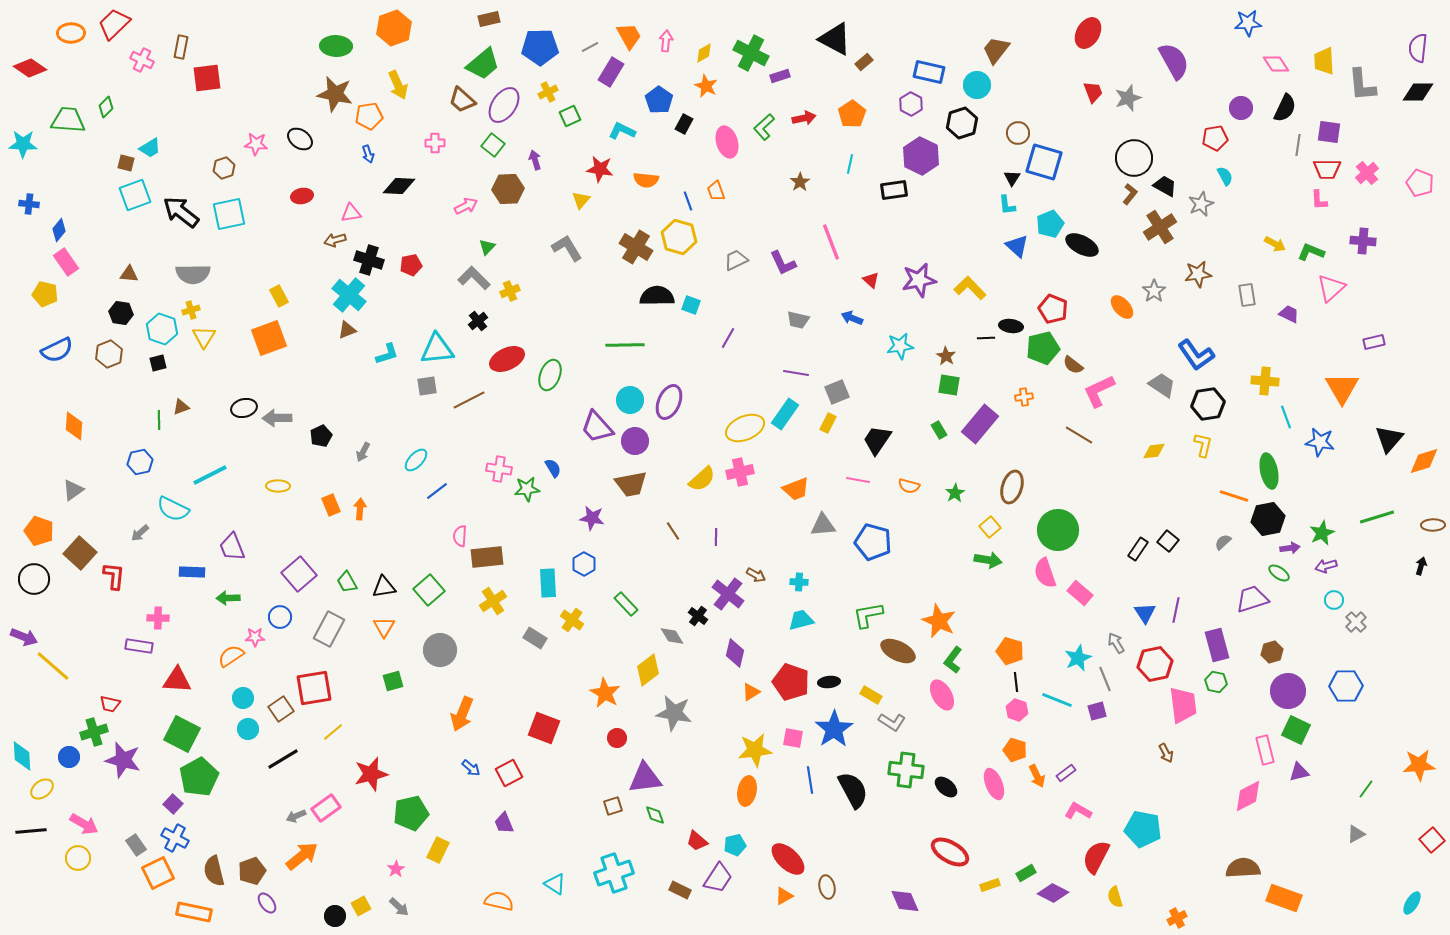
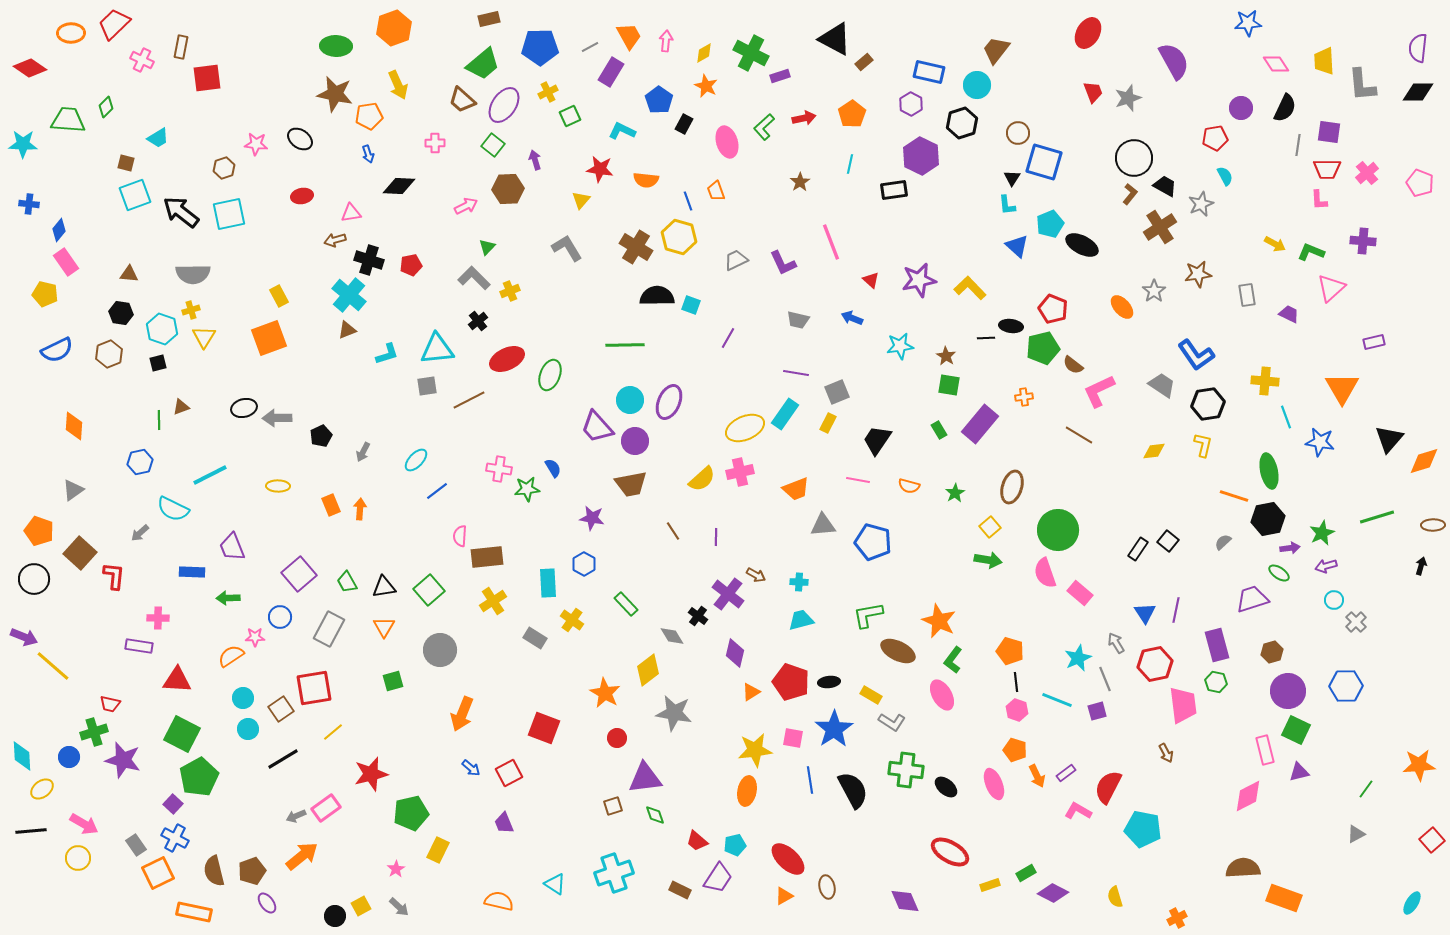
cyan trapezoid at (150, 148): moved 8 px right, 10 px up
red semicircle at (1096, 857): moved 12 px right, 70 px up
